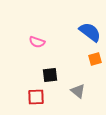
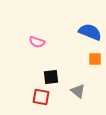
blue semicircle: rotated 15 degrees counterclockwise
orange square: rotated 16 degrees clockwise
black square: moved 1 px right, 2 px down
red square: moved 5 px right; rotated 12 degrees clockwise
